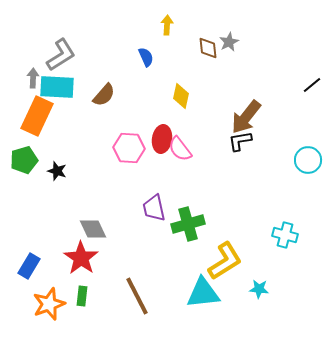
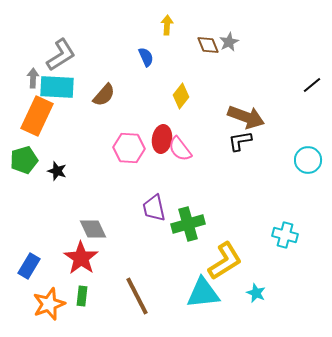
brown diamond: moved 3 px up; rotated 15 degrees counterclockwise
yellow diamond: rotated 25 degrees clockwise
brown arrow: rotated 108 degrees counterclockwise
cyan star: moved 3 px left, 4 px down; rotated 18 degrees clockwise
